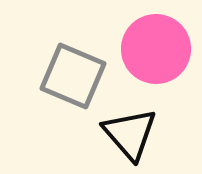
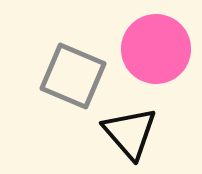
black triangle: moved 1 px up
